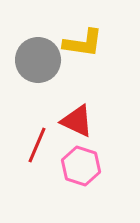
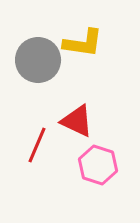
pink hexagon: moved 17 px right, 1 px up
